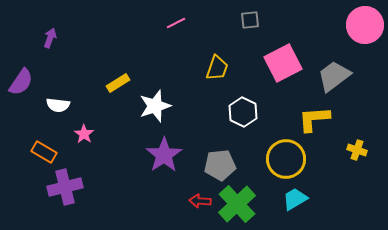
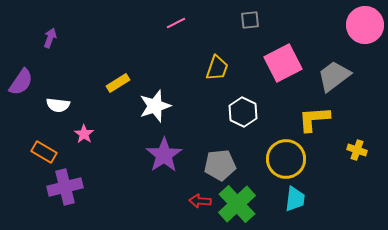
cyan trapezoid: rotated 128 degrees clockwise
